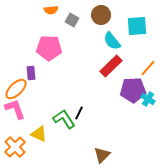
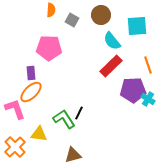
orange semicircle: rotated 80 degrees counterclockwise
orange line: moved 3 px up; rotated 60 degrees counterclockwise
orange ellipse: moved 15 px right, 3 px down
yellow triangle: rotated 18 degrees counterclockwise
brown triangle: moved 29 px left; rotated 30 degrees clockwise
